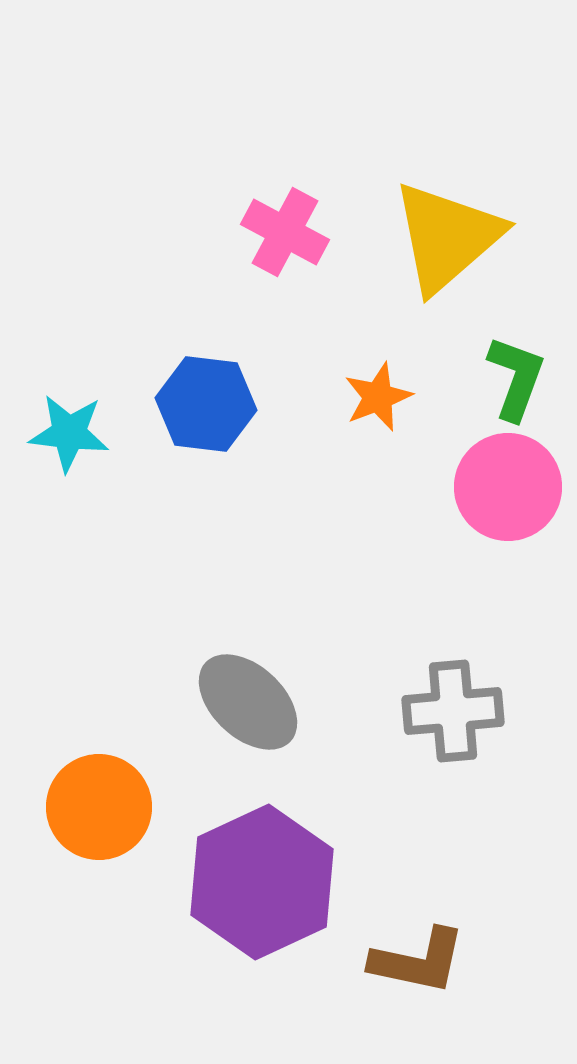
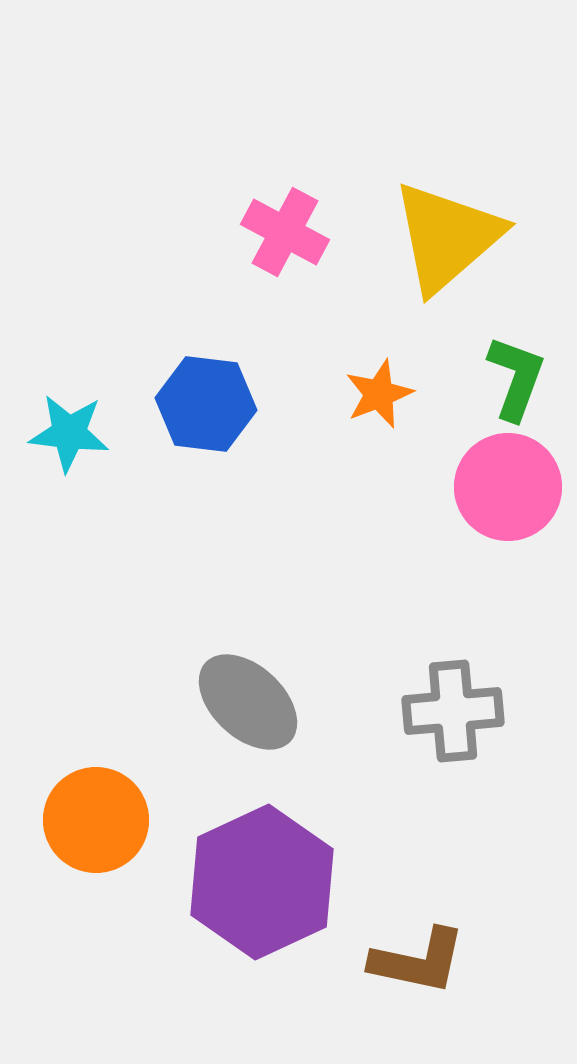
orange star: moved 1 px right, 3 px up
orange circle: moved 3 px left, 13 px down
